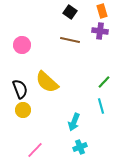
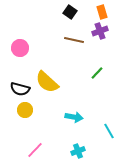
orange rectangle: moved 1 px down
purple cross: rotated 28 degrees counterclockwise
brown line: moved 4 px right
pink circle: moved 2 px left, 3 px down
green line: moved 7 px left, 9 px up
black semicircle: rotated 126 degrees clockwise
cyan line: moved 8 px right, 25 px down; rotated 14 degrees counterclockwise
yellow circle: moved 2 px right
cyan arrow: moved 5 px up; rotated 102 degrees counterclockwise
cyan cross: moved 2 px left, 4 px down
